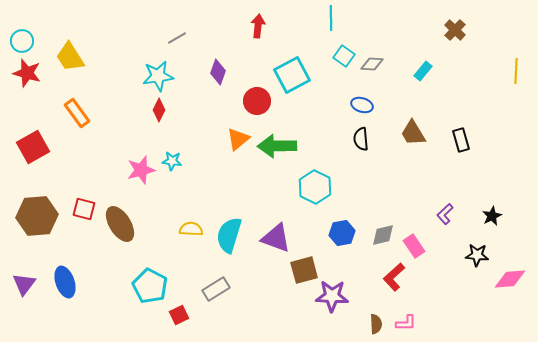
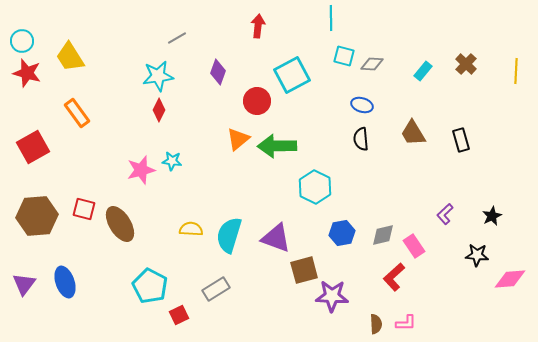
brown cross at (455, 30): moved 11 px right, 34 px down
cyan square at (344, 56): rotated 20 degrees counterclockwise
